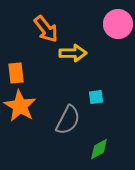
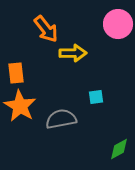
gray semicircle: moved 7 px left, 1 px up; rotated 128 degrees counterclockwise
green diamond: moved 20 px right
